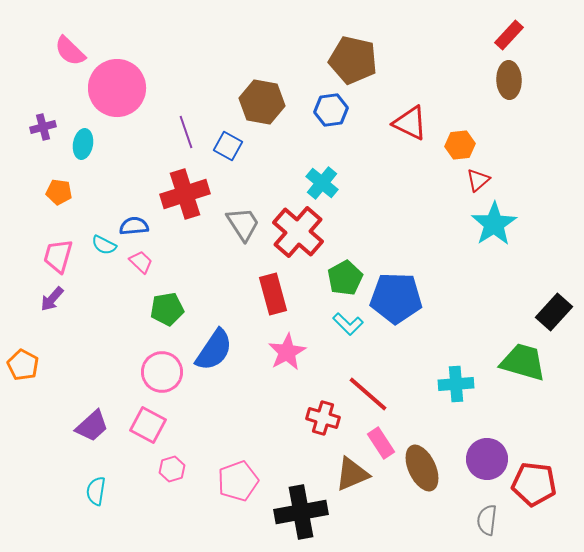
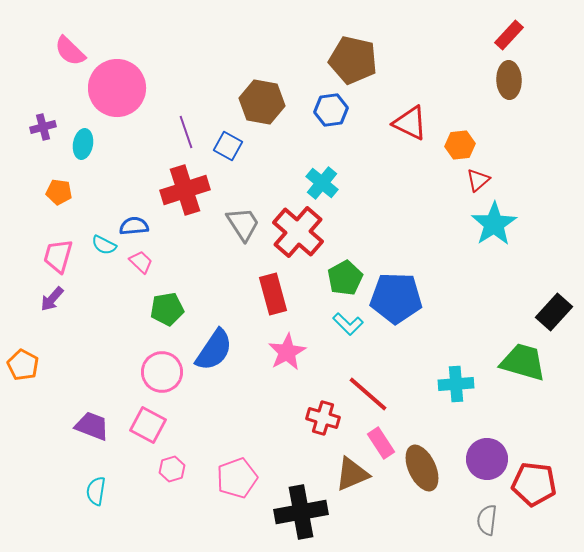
red cross at (185, 194): moved 4 px up
purple trapezoid at (92, 426): rotated 117 degrees counterclockwise
pink pentagon at (238, 481): moved 1 px left, 3 px up
